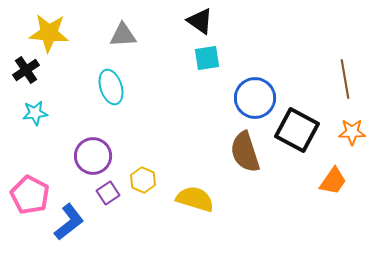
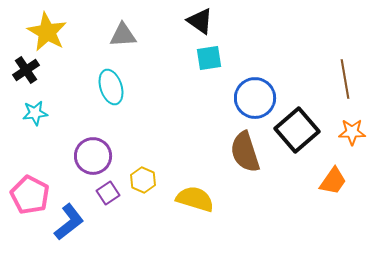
yellow star: moved 2 px left, 1 px up; rotated 24 degrees clockwise
cyan square: moved 2 px right
black square: rotated 21 degrees clockwise
